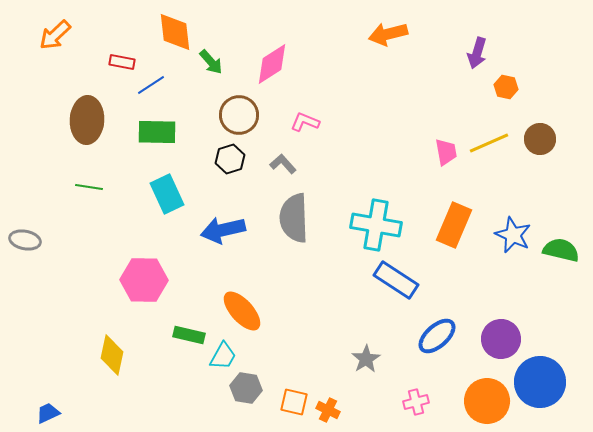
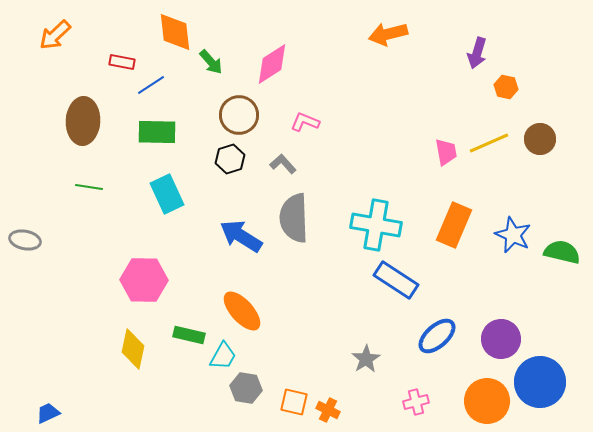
brown ellipse at (87, 120): moved 4 px left, 1 px down
blue arrow at (223, 230): moved 18 px right, 6 px down; rotated 45 degrees clockwise
green semicircle at (561, 250): moved 1 px right, 2 px down
yellow diamond at (112, 355): moved 21 px right, 6 px up
